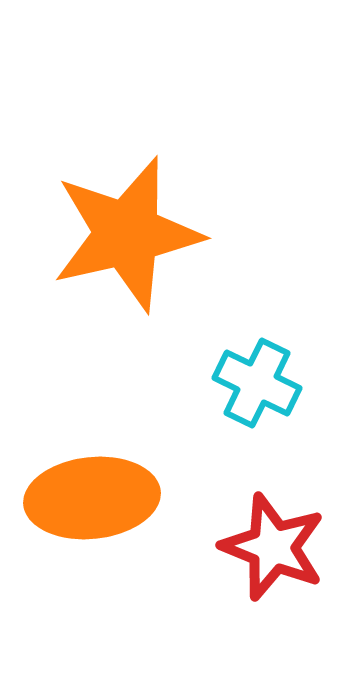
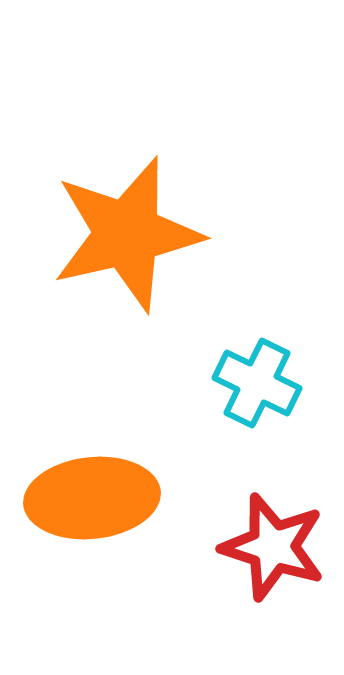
red star: rotated 4 degrees counterclockwise
